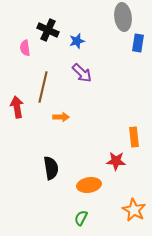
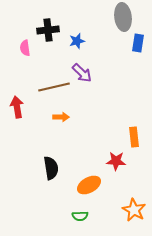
black cross: rotated 30 degrees counterclockwise
brown line: moved 11 px right; rotated 64 degrees clockwise
orange ellipse: rotated 20 degrees counterclockwise
green semicircle: moved 1 px left, 2 px up; rotated 119 degrees counterclockwise
